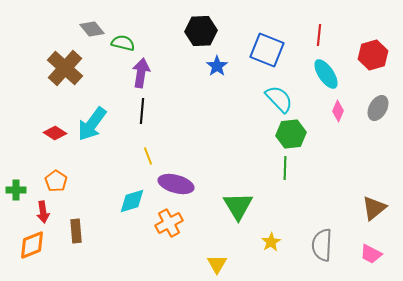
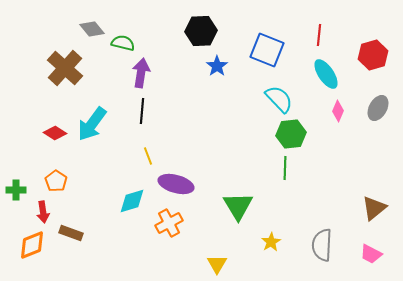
brown rectangle: moved 5 px left, 2 px down; rotated 65 degrees counterclockwise
